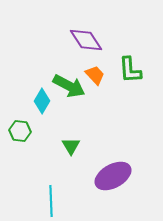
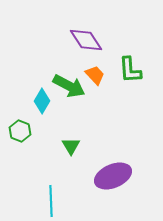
green hexagon: rotated 15 degrees clockwise
purple ellipse: rotated 6 degrees clockwise
